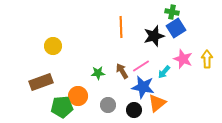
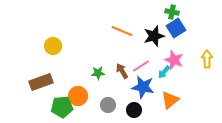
orange line: moved 1 px right, 4 px down; rotated 65 degrees counterclockwise
pink star: moved 9 px left, 1 px down
orange triangle: moved 13 px right, 3 px up
